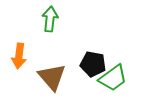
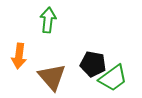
green arrow: moved 2 px left, 1 px down
